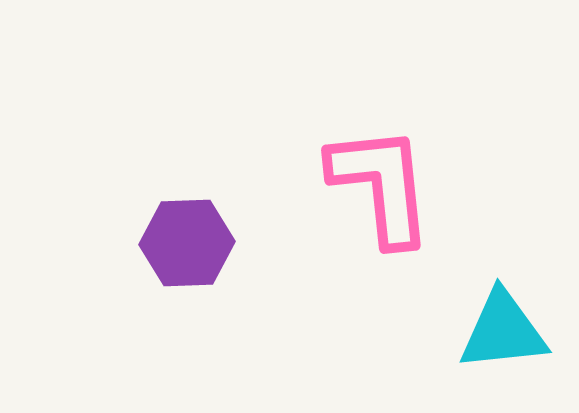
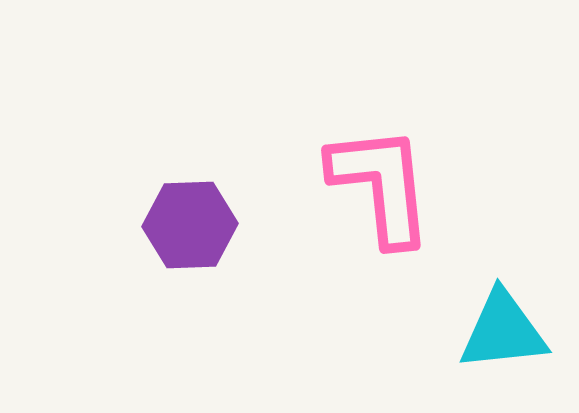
purple hexagon: moved 3 px right, 18 px up
